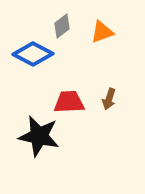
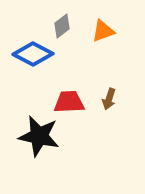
orange triangle: moved 1 px right, 1 px up
